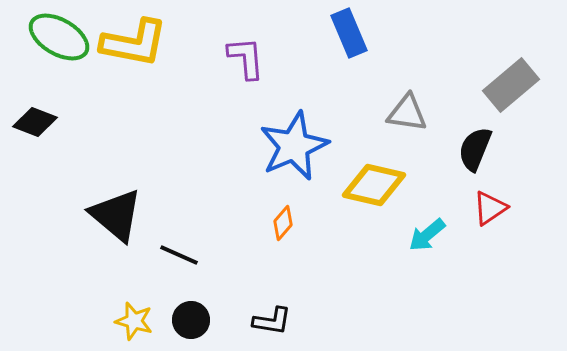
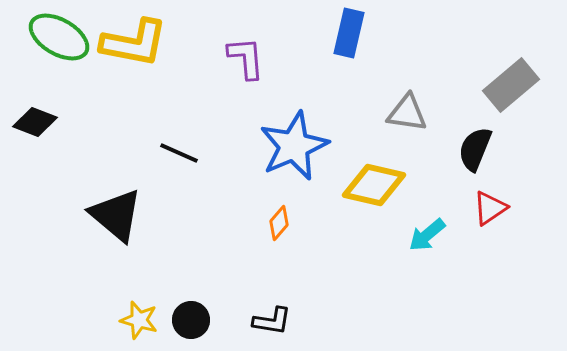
blue rectangle: rotated 36 degrees clockwise
orange diamond: moved 4 px left
black line: moved 102 px up
yellow star: moved 5 px right, 1 px up
